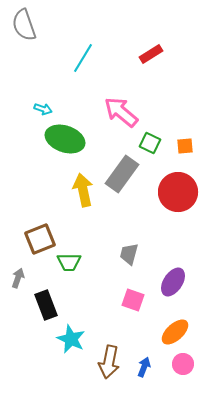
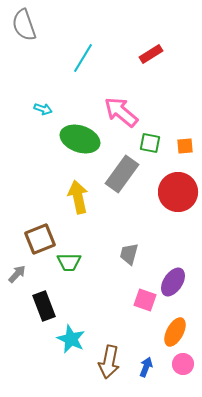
green ellipse: moved 15 px right
green square: rotated 15 degrees counterclockwise
yellow arrow: moved 5 px left, 7 px down
gray arrow: moved 1 px left, 4 px up; rotated 24 degrees clockwise
pink square: moved 12 px right
black rectangle: moved 2 px left, 1 px down
orange ellipse: rotated 20 degrees counterclockwise
blue arrow: moved 2 px right
